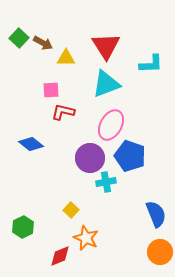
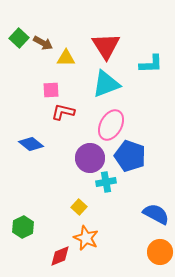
yellow square: moved 8 px right, 3 px up
blue semicircle: rotated 40 degrees counterclockwise
